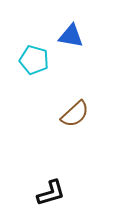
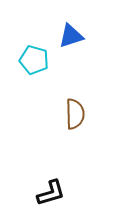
blue triangle: rotated 28 degrees counterclockwise
brown semicircle: rotated 48 degrees counterclockwise
